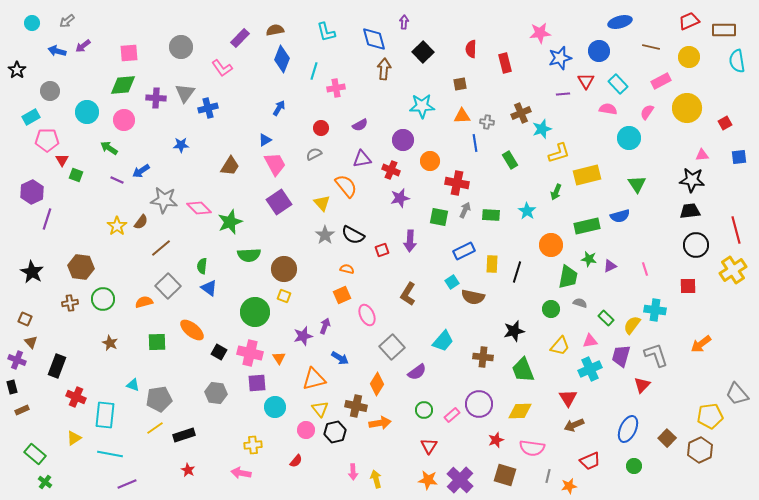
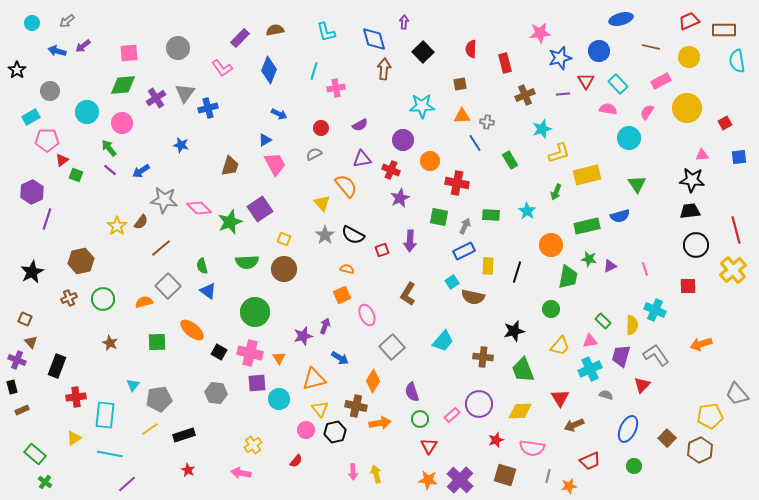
blue ellipse at (620, 22): moved 1 px right, 3 px up
gray circle at (181, 47): moved 3 px left, 1 px down
blue diamond at (282, 59): moved 13 px left, 11 px down
purple cross at (156, 98): rotated 36 degrees counterclockwise
blue arrow at (279, 108): moved 6 px down; rotated 84 degrees clockwise
brown cross at (521, 113): moved 4 px right, 18 px up
pink circle at (124, 120): moved 2 px left, 3 px down
blue line at (475, 143): rotated 24 degrees counterclockwise
blue star at (181, 145): rotated 14 degrees clockwise
green arrow at (109, 148): rotated 18 degrees clockwise
red triangle at (62, 160): rotated 24 degrees clockwise
brown trapezoid at (230, 166): rotated 15 degrees counterclockwise
purple line at (117, 180): moved 7 px left, 10 px up; rotated 16 degrees clockwise
purple star at (400, 198): rotated 12 degrees counterclockwise
purple square at (279, 202): moved 19 px left, 7 px down
gray arrow at (465, 210): moved 16 px down
green semicircle at (249, 255): moved 2 px left, 7 px down
yellow rectangle at (492, 264): moved 4 px left, 2 px down
green semicircle at (202, 266): rotated 21 degrees counterclockwise
brown hexagon at (81, 267): moved 6 px up; rotated 20 degrees counterclockwise
yellow cross at (733, 270): rotated 8 degrees counterclockwise
black star at (32, 272): rotated 15 degrees clockwise
blue triangle at (209, 288): moved 1 px left, 3 px down
yellow square at (284, 296): moved 57 px up
brown cross at (70, 303): moved 1 px left, 5 px up; rotated 14 degrees counterclockwise
gray semicircle at (580, 303): moved 26 px right, 92 px down
cyan cross at (655, 310): rotated 15 degrees clockwise
green rectangle at (606, 318): moved 3 px left, 3 px down
yellow semicircle at (632, 325): rotated 144 degrees clockwise
orange arrow at (701, 344): rotated 20 degrees clockwise
gray L-shape at (656, 355): rotated 16 degrees counterclockwise
purple semicircle at (417, 372): moved 5 px left, 20 px down; rotated 108 degrees clockwise
orange diamond at (377, 384): moved 4 px left, 3 px up
cyan triangle at (133, 385): rotated 48 degrees clockwise
red cross at (76, 397): rotated 30 degrees counterclockwise
red triangle at (568, 398): moved 8 px left
cyan circle at (275, 407): moved 4 px right, 8 px up
green circle at (424, 410): moved 4 px left, 9 px down
yellow line at (155, 428): moved 5 px left, 1 px down
yellow cross at (253, 445): rotated 30 degrees counterclockwise
yellow arrow at (376, 479): moved 5 px up
purple line at (127, 484): rotated 18 degrees counterclockwise
